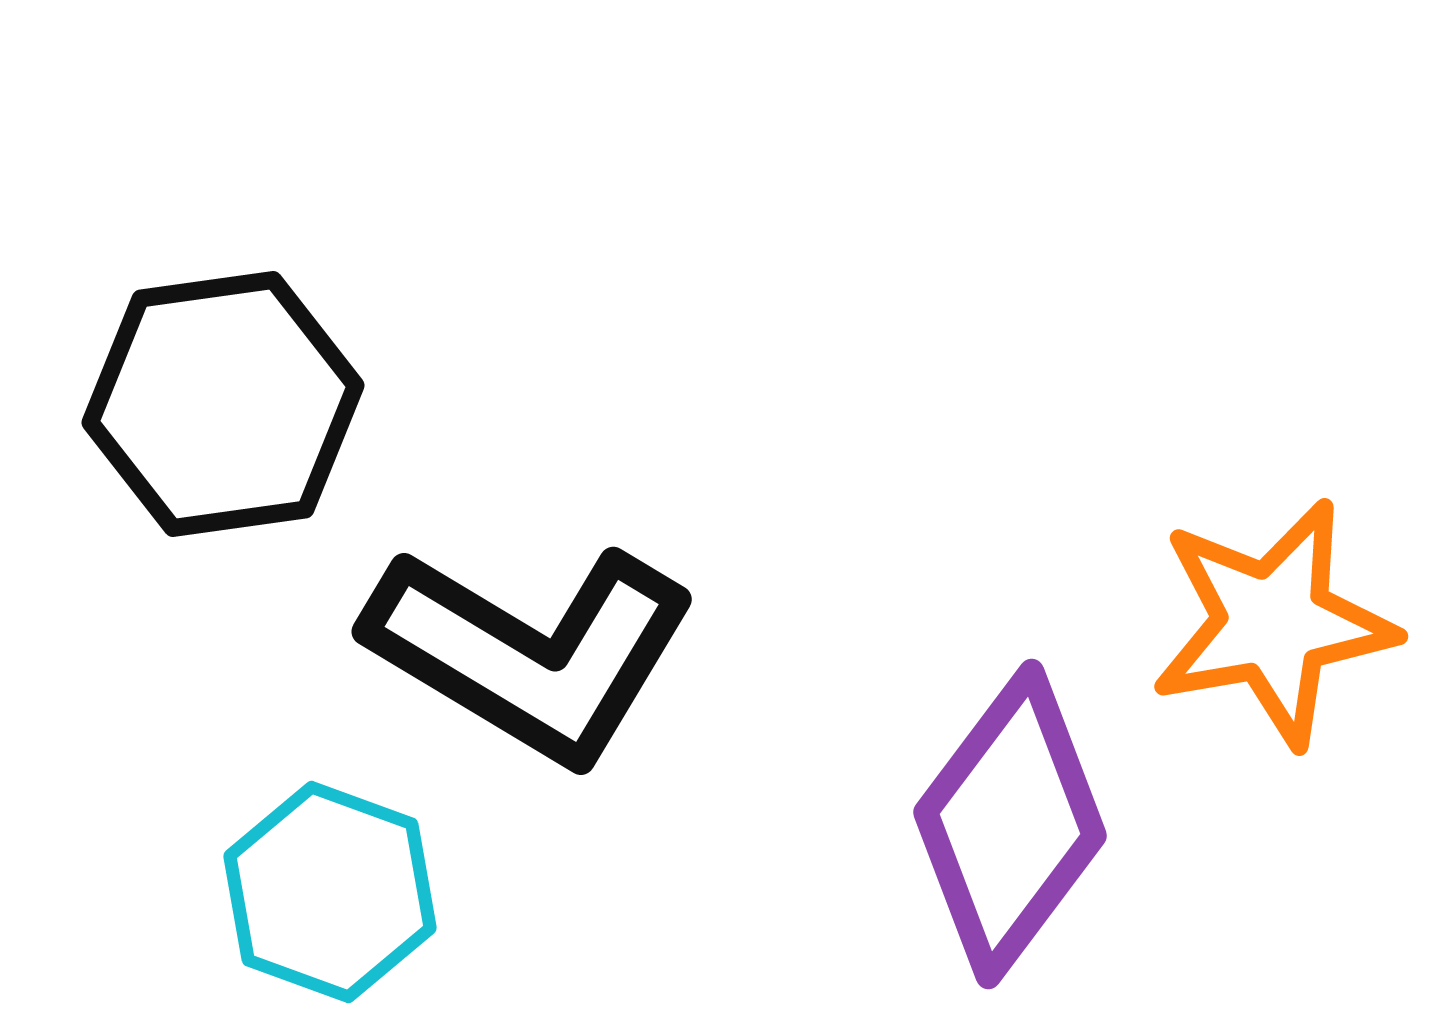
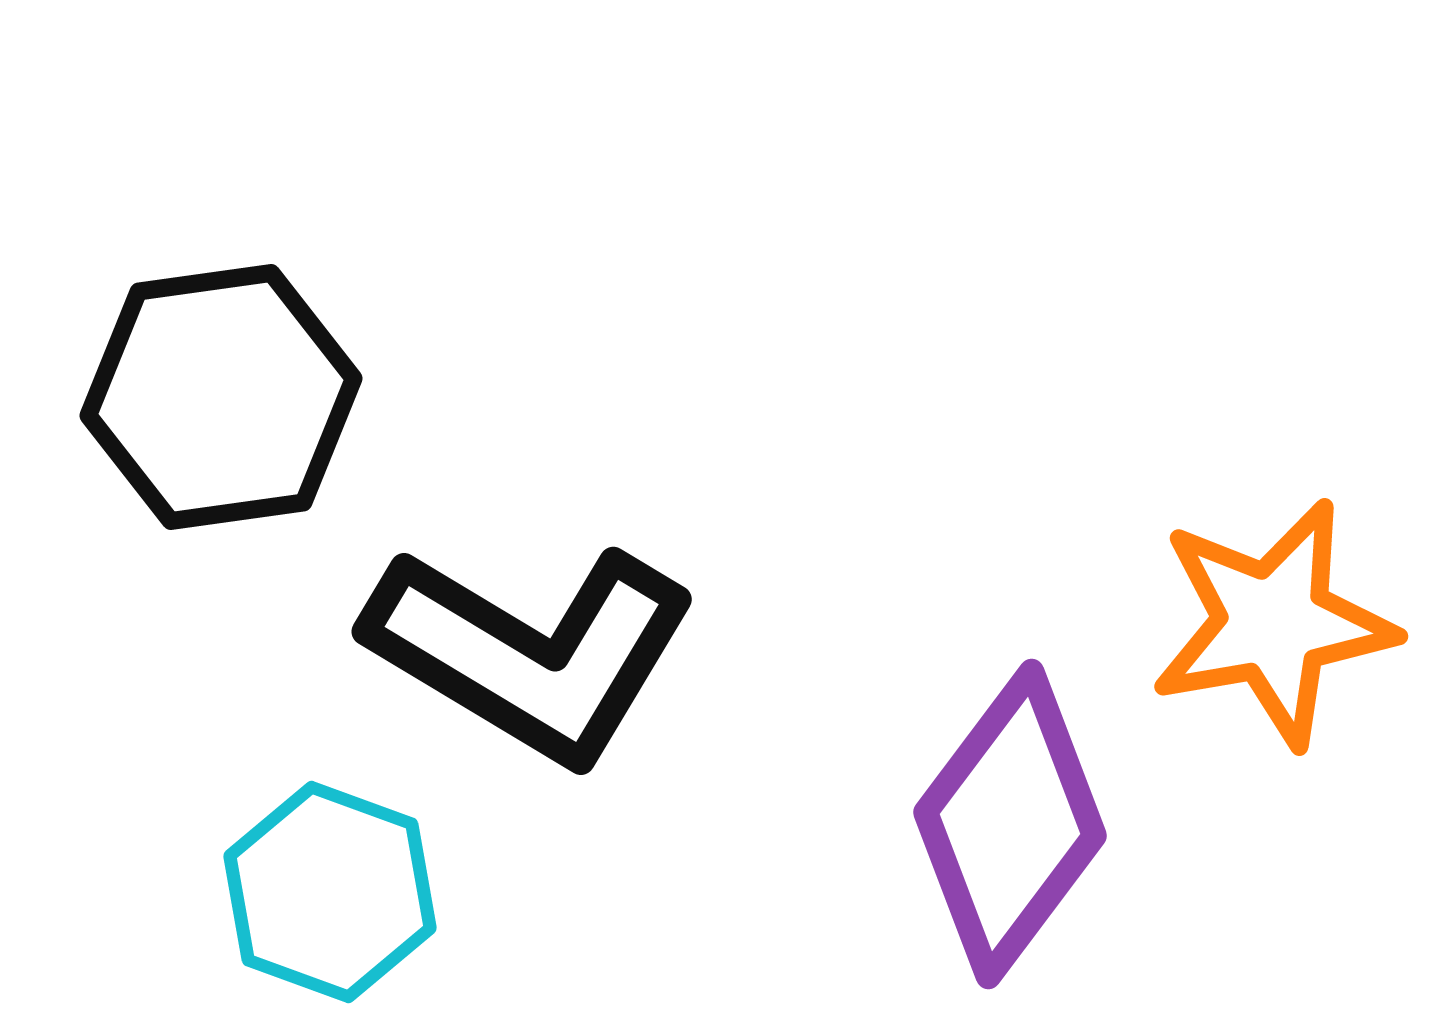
black hexagon: moved 2 px left, 7 px up
